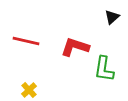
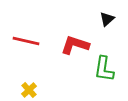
black triangle: moved 5 px left, 2 px down
red L-shape: moved 2 px up
